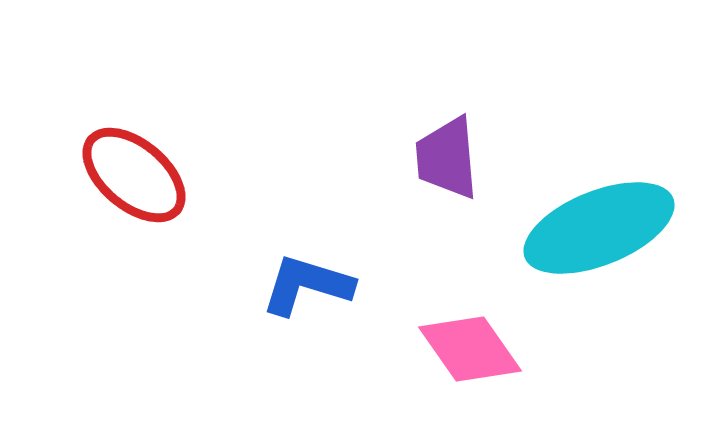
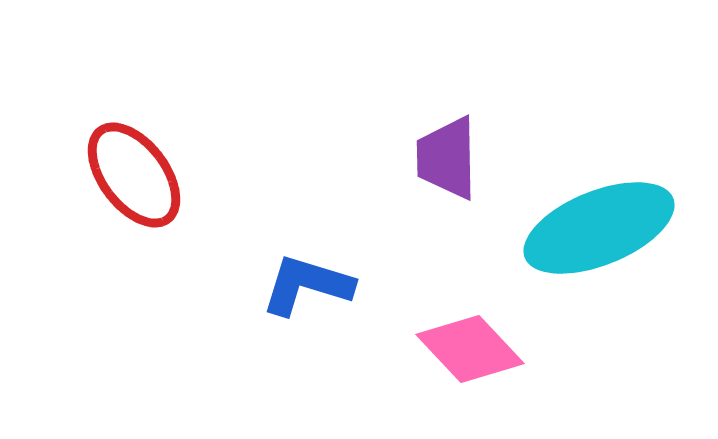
purple trapezoid: rotated 4 degrees clockwise
red ellipse: rotated 13 degrees clockwise
pink diamond: rotated 8 degrees counterclockwise
